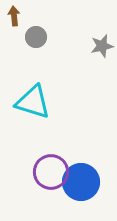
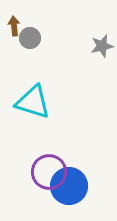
brown arrow: moved 10 px down
gray circle: moved 6 px left, 1 px down
purple circle: moved 2 px left
blue circle: moved 12 px left, 4 px down
